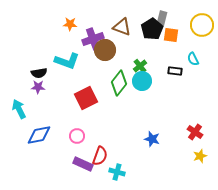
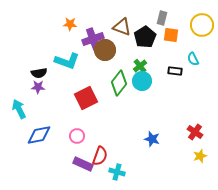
black pentagon: moved 7 px left, 8 px down
